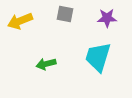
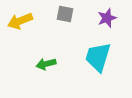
purple star: rotated 18 degrees counterclockwise
